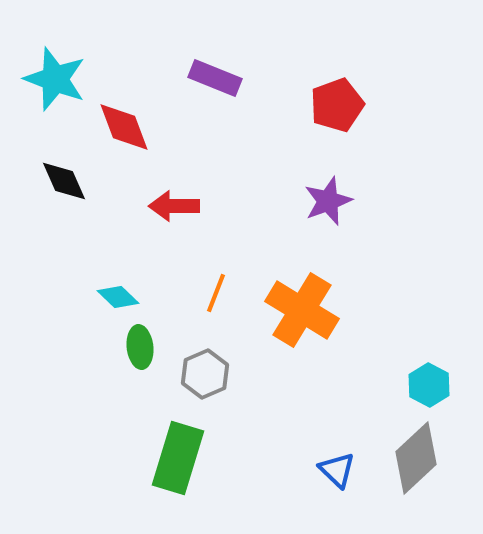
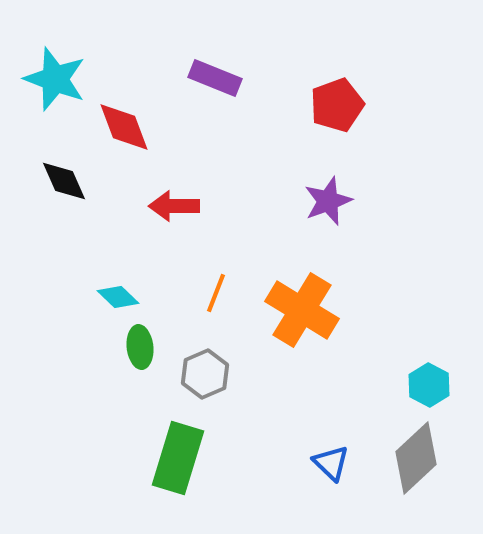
blue triangle: moved 6 px left, 7 px up
